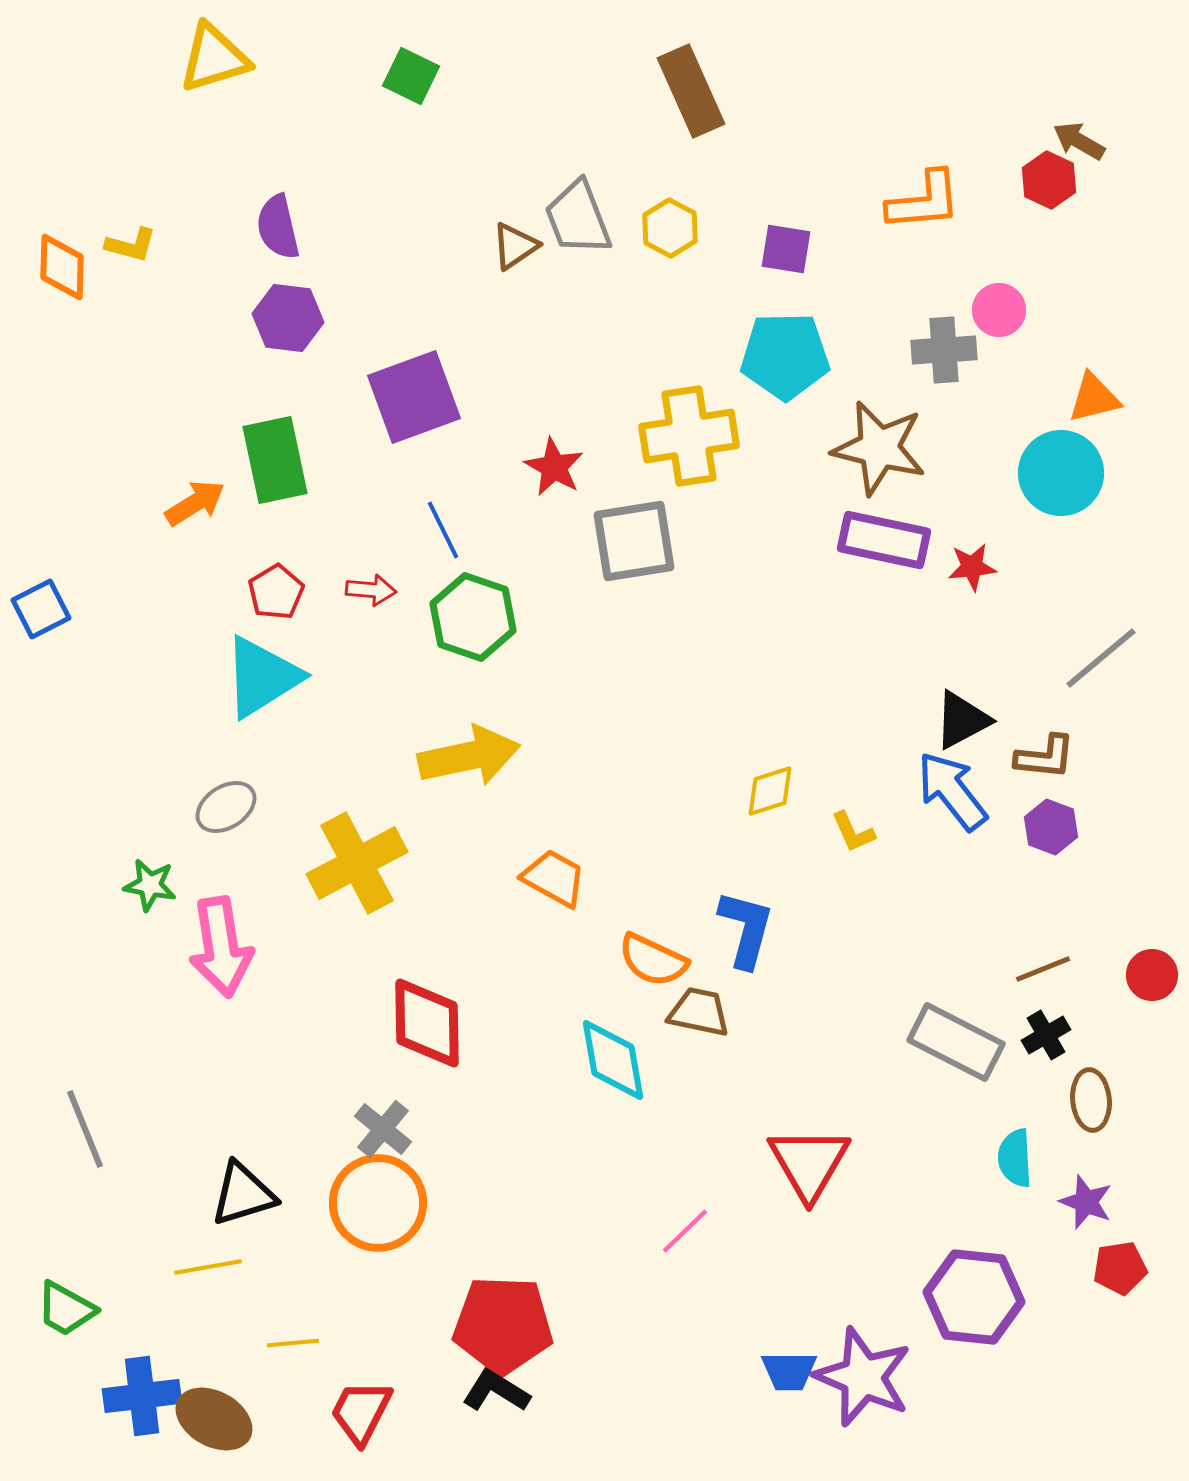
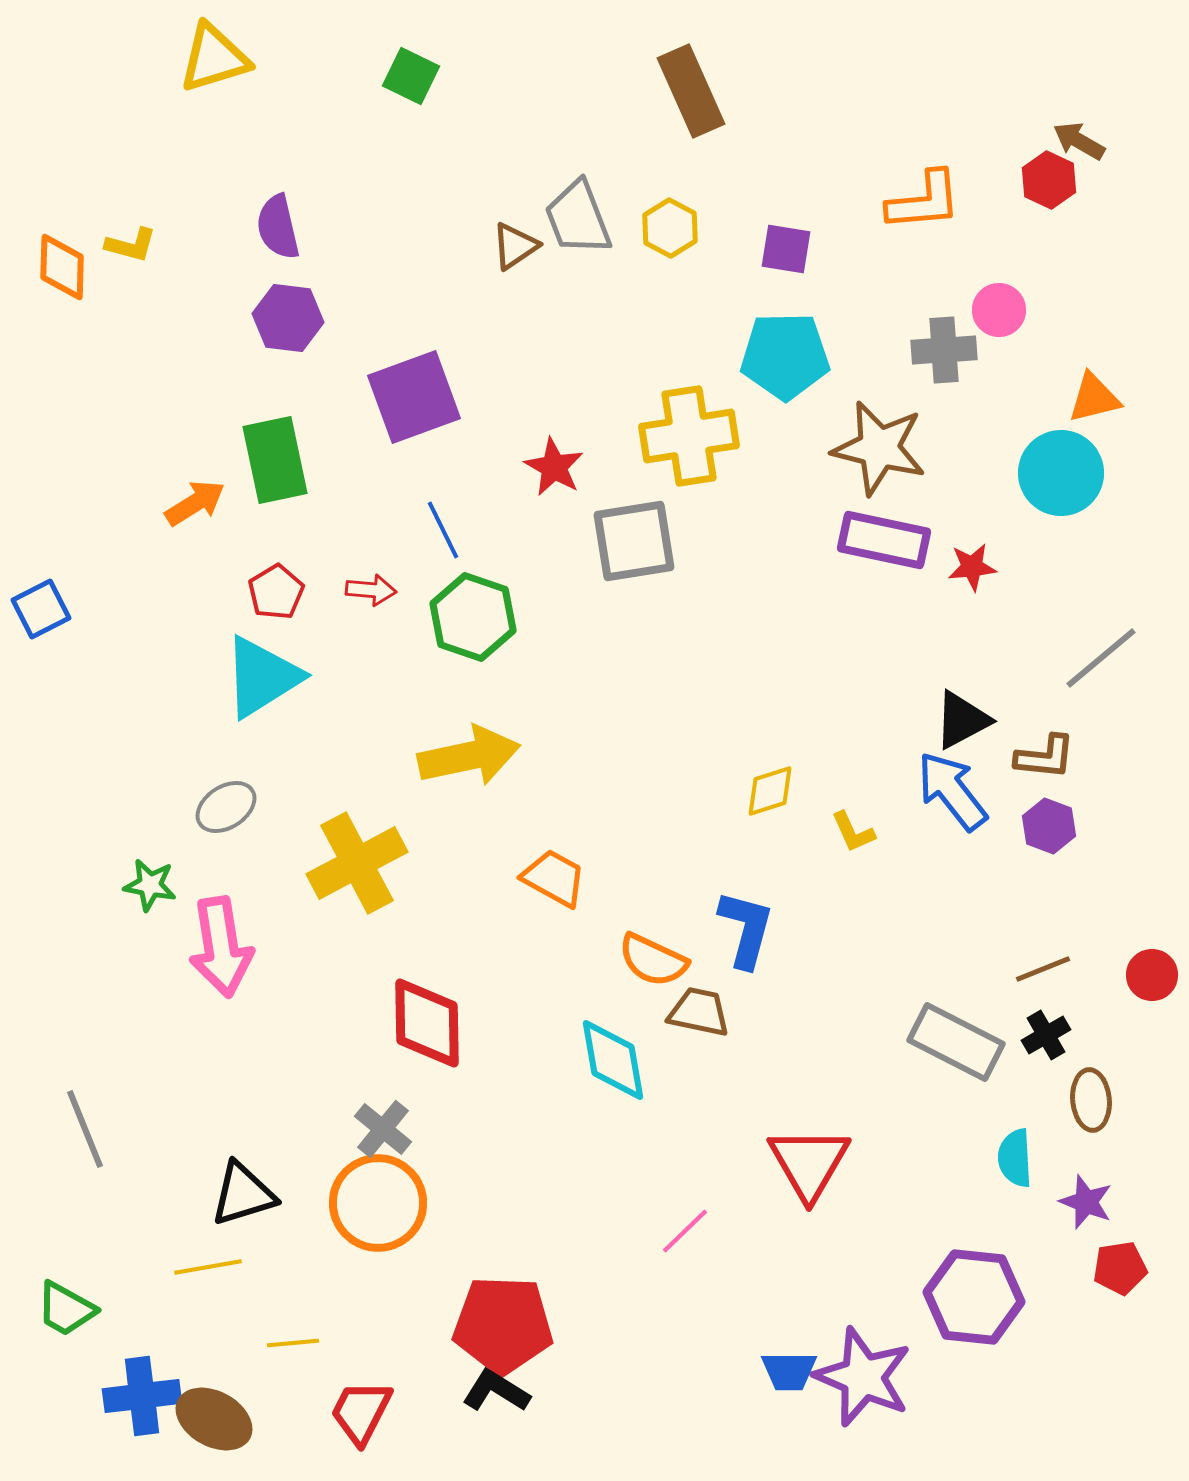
purple hexagon at (1051, 827): moved 2 px left, 1 px up
